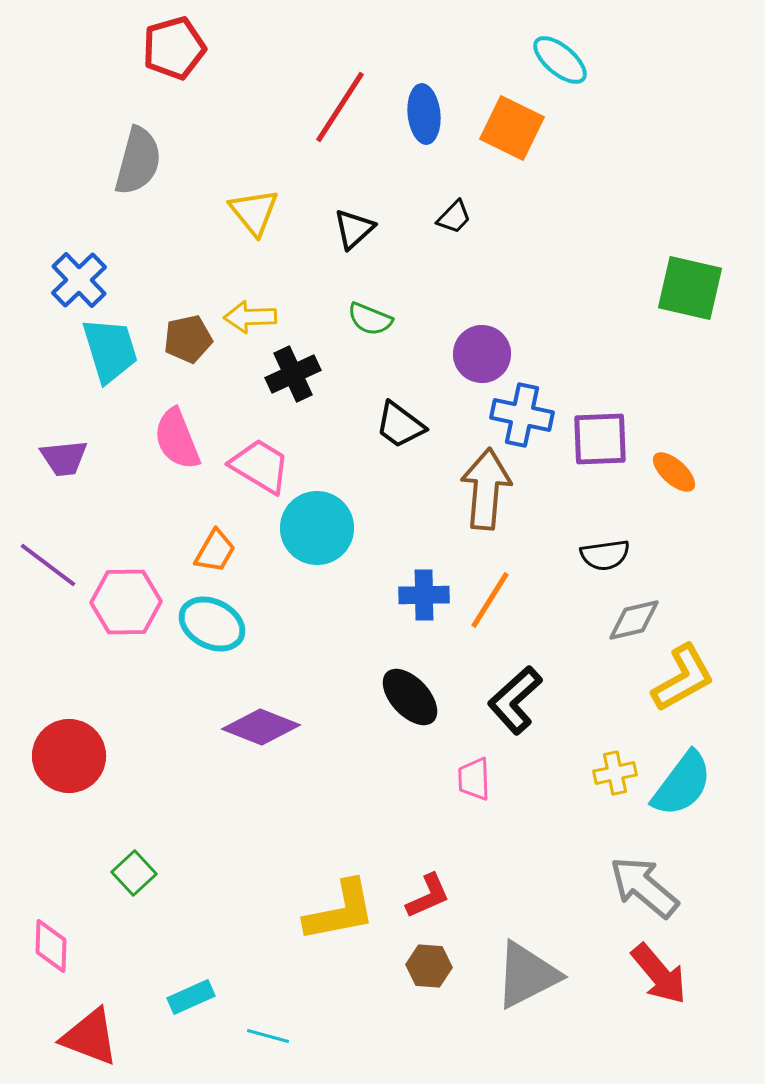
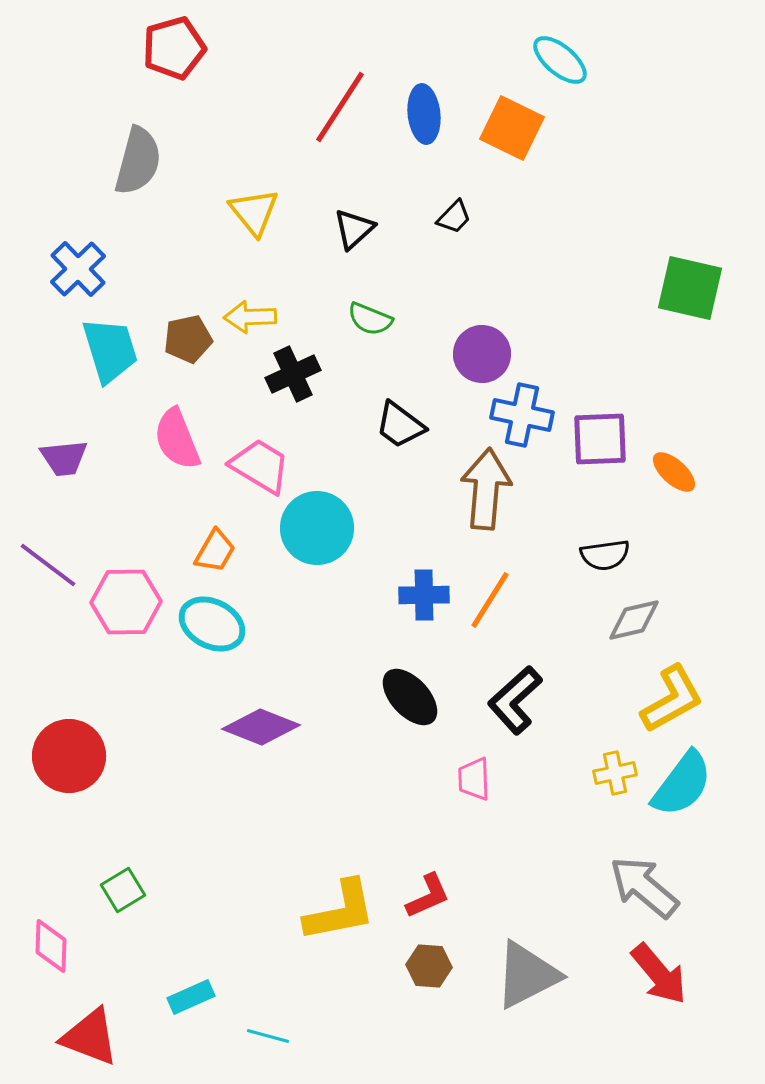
blue cross at (79, 280): moved 1 px left, 11 px up
yellow L-shape at (683, 678): moved 11 px left, 21 px down
green square at (134, 873): moved 11 px left, 17 px down; rotated 12 degrees clockwise
